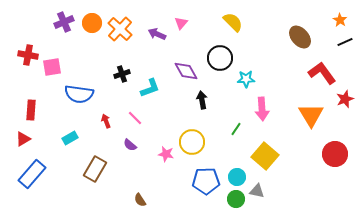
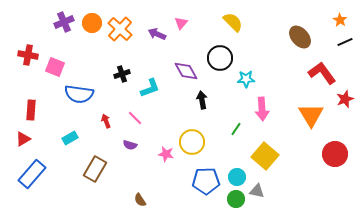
pink square: moved 3 px right; rotated 30 degrees clockwise
purple semicircle: rotated 24 degrees counterclockwise
